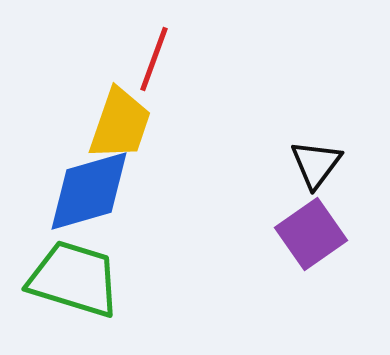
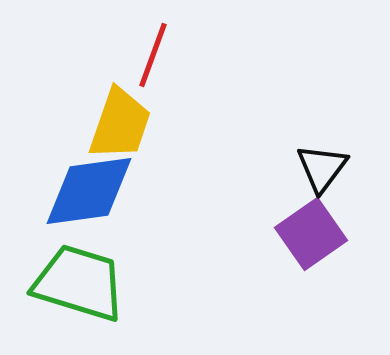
red line: moved 1 px left, 4 px up
black triangle: moved 6 px right, 4 px down
blue diamond: rotated 8 degrees clockwise
green trapezoid: moved 5 px right, 4 px down
